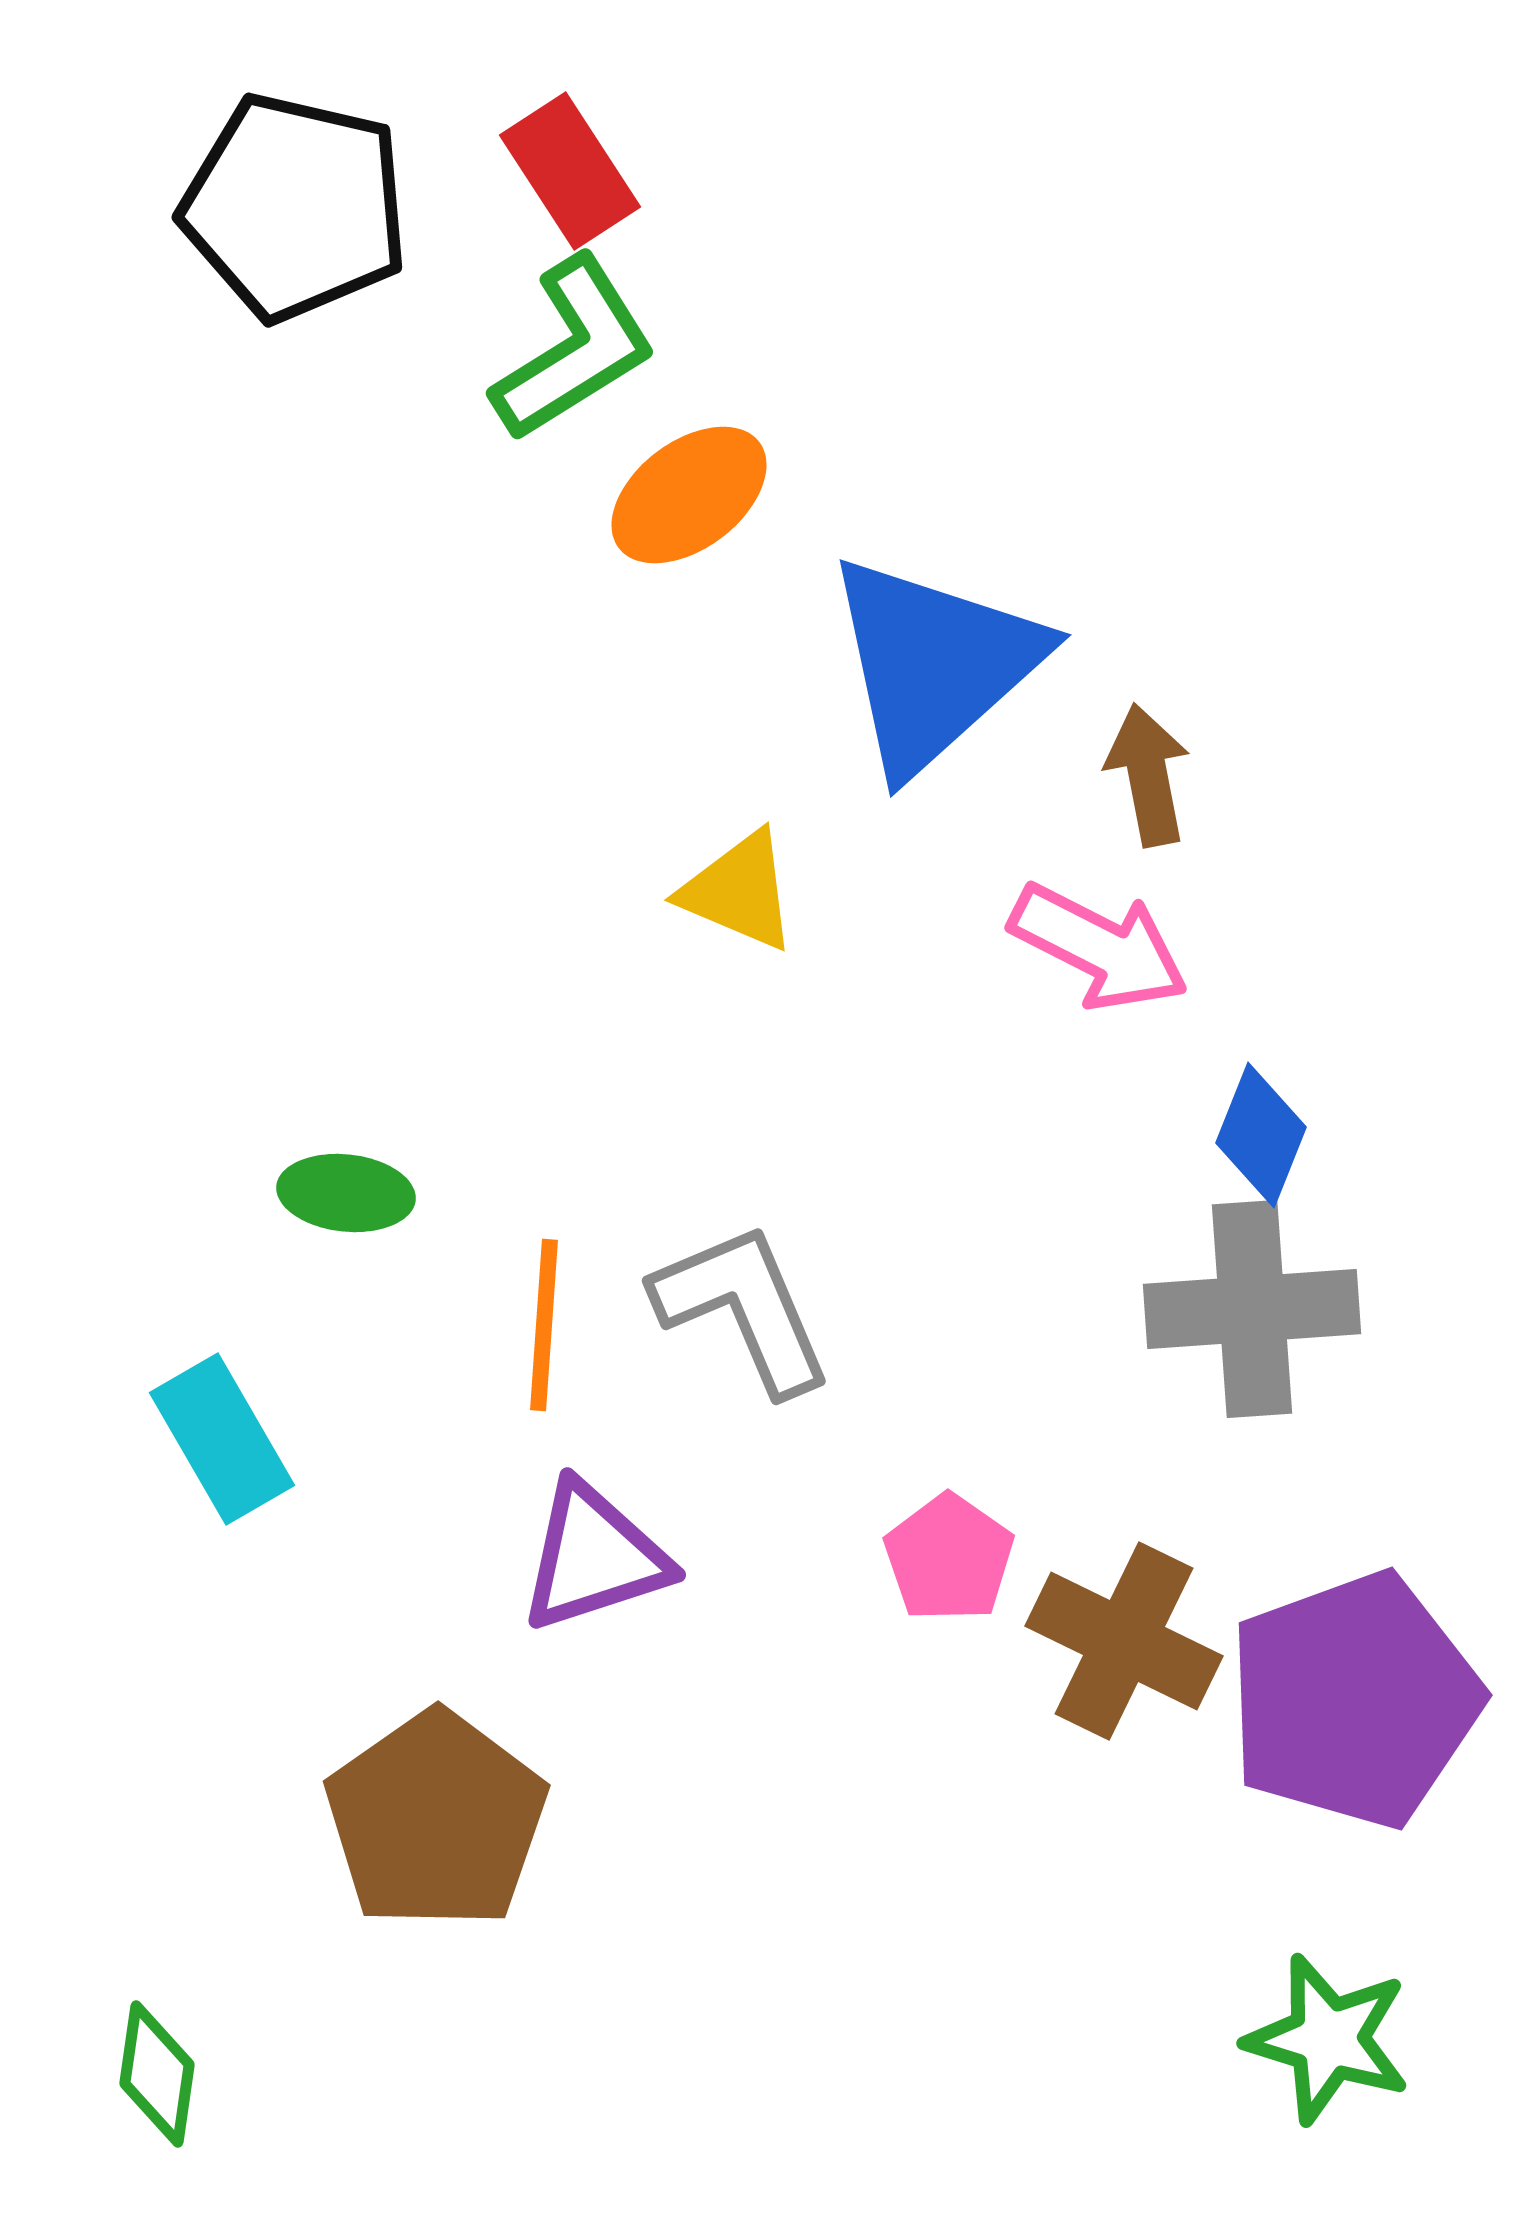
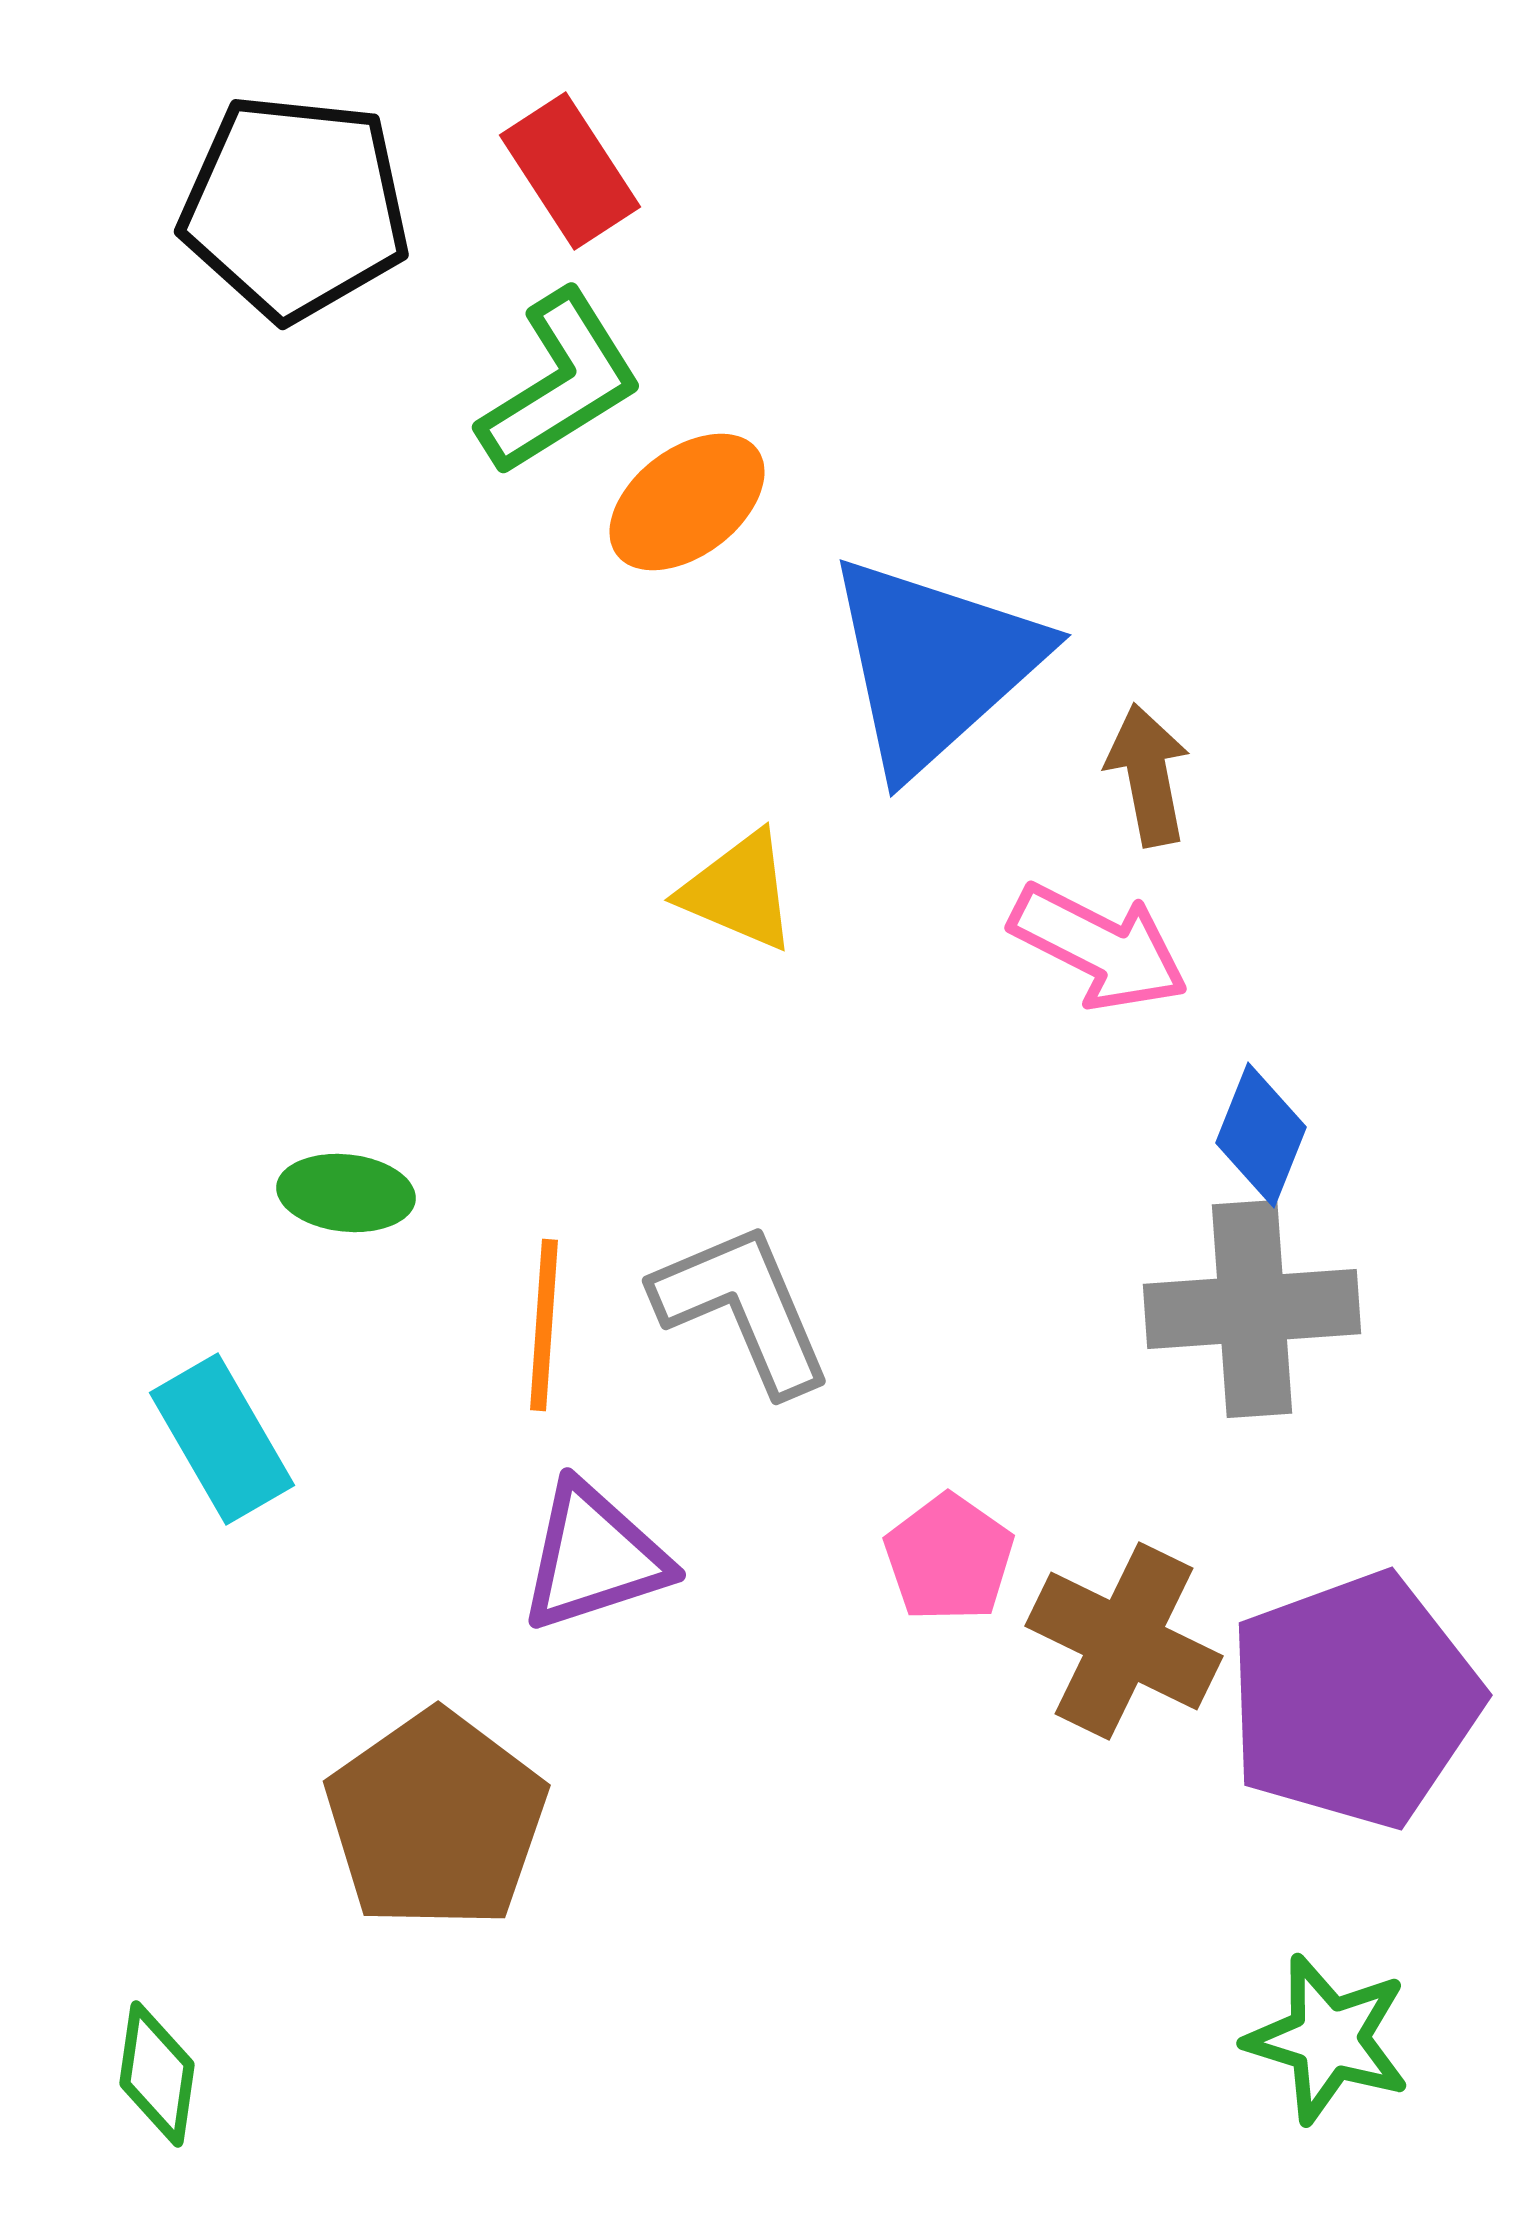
black pentagon: rotated 7 degrees counterclockwise
green L-shape: moved 14 px left, 34 px down
orange ellipse: moved 2 px left, 7 px down
